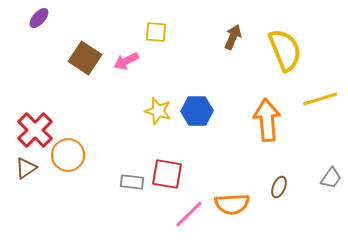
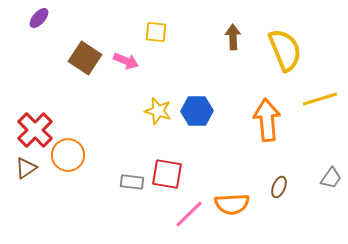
brown arrow: rotated 25 degrees counterclockwise
pink arrow: rotated 130 degrees counterclockwise
